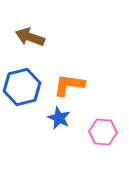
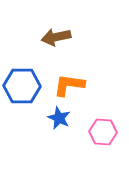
brown arrow: moved 26 px right; rotated 32 degrees counterclockwise
blue hexagon: moved 1 px up; rotated 15 degrees clockwise
